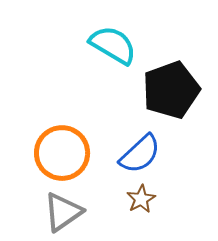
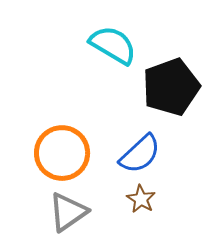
black pentagon: moved 3 px up
brown star: rotated 12 degrees counterclockwise
gray triangle: moved 5 px right
